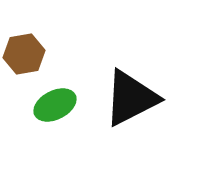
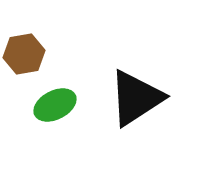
black triangle: moved 5 px right; rotated 6 degrees counterclockwise
